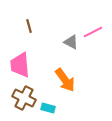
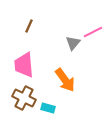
brown line: rotated 40 degrees clockwise
gray triangle: moved 2 px right, 1 px down; rotated 42 degrees clockwise
pink trapezoid: moved 4 px right
